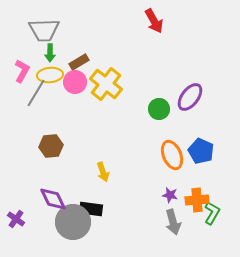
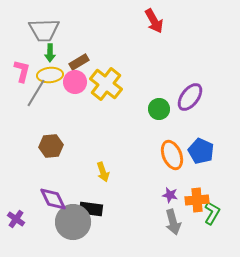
pink L-shape: rotated 15 degrees counterclockwise
